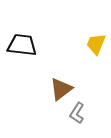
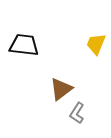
black trapezoid: moved 2 px right
